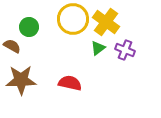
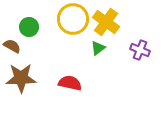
purple cross: moved 15 px right
brown star: moved 2 px up
